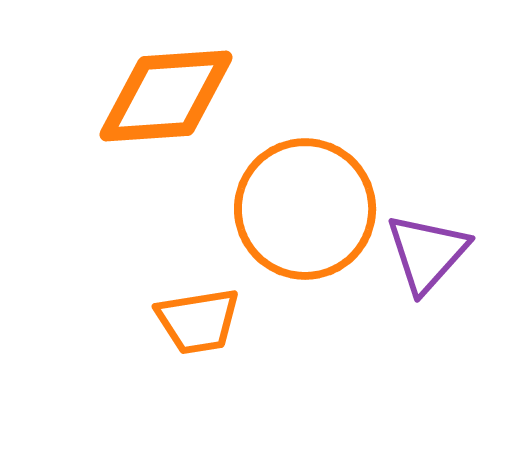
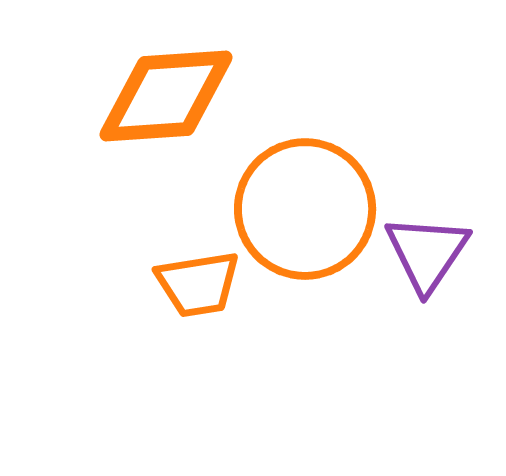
purple triangle: rotated 8 degrees counterclockwise
orange trapezoid: moved 37 px up
